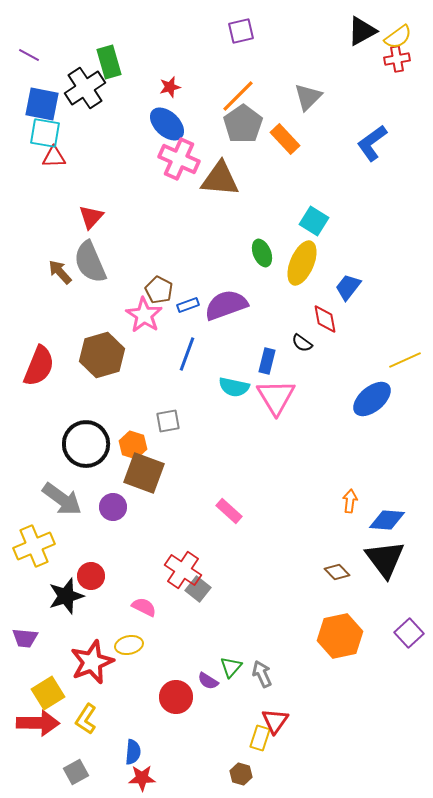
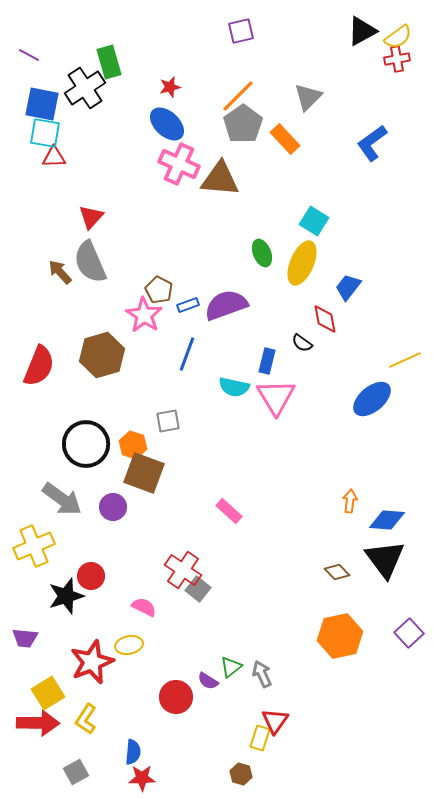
pink cross at (179, 159): moved 5 px down
green triangle at (231, 667): rotated 10 degrees clockwise
